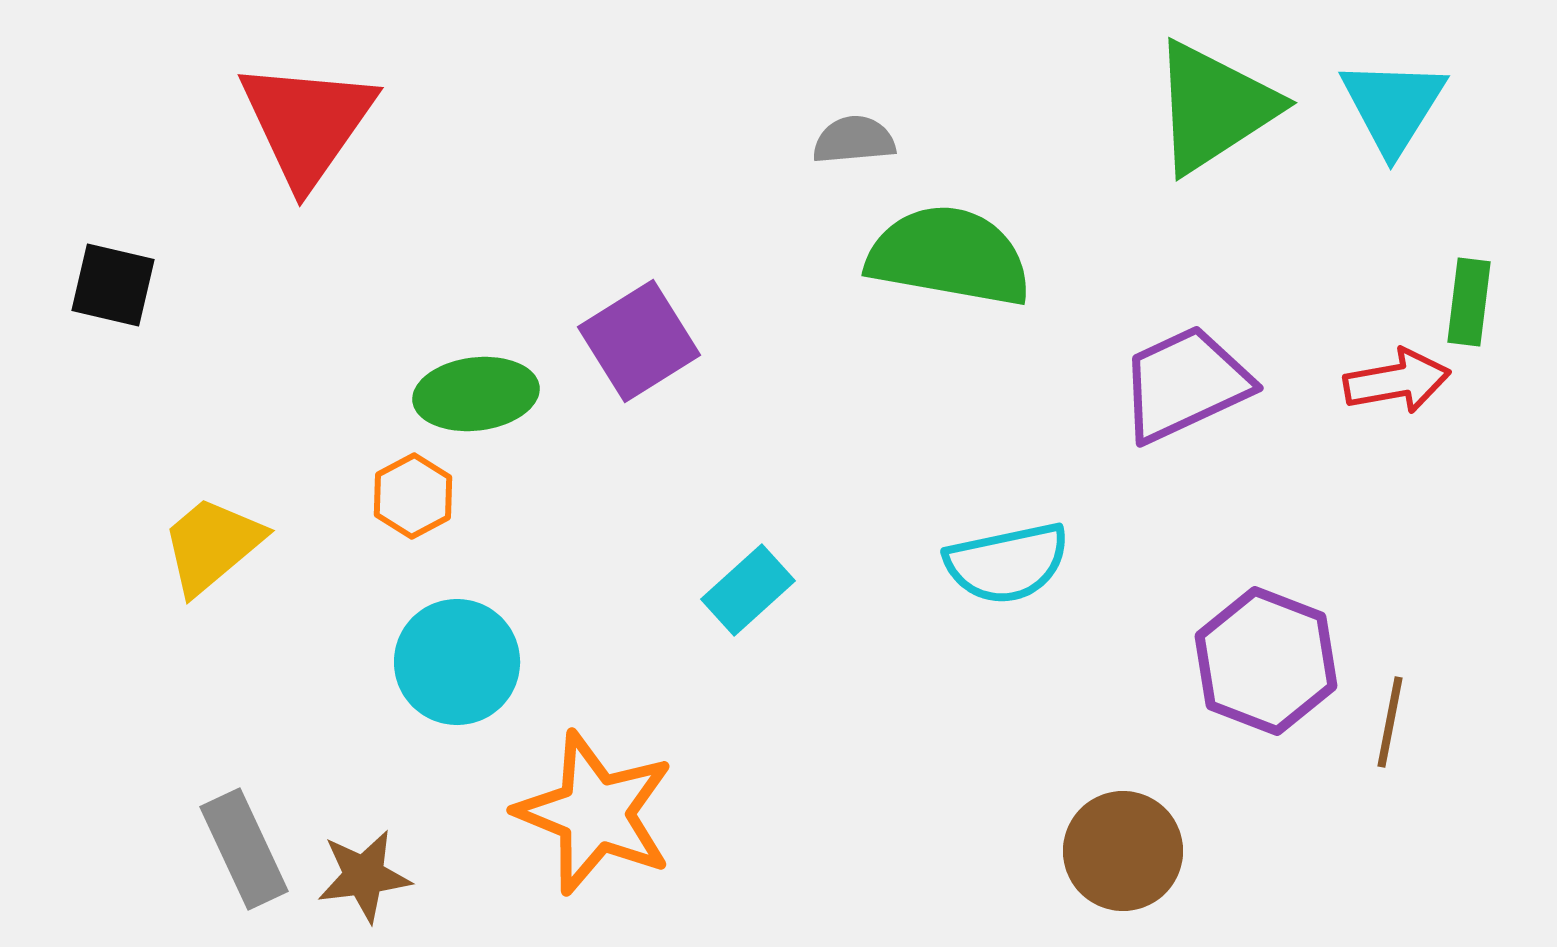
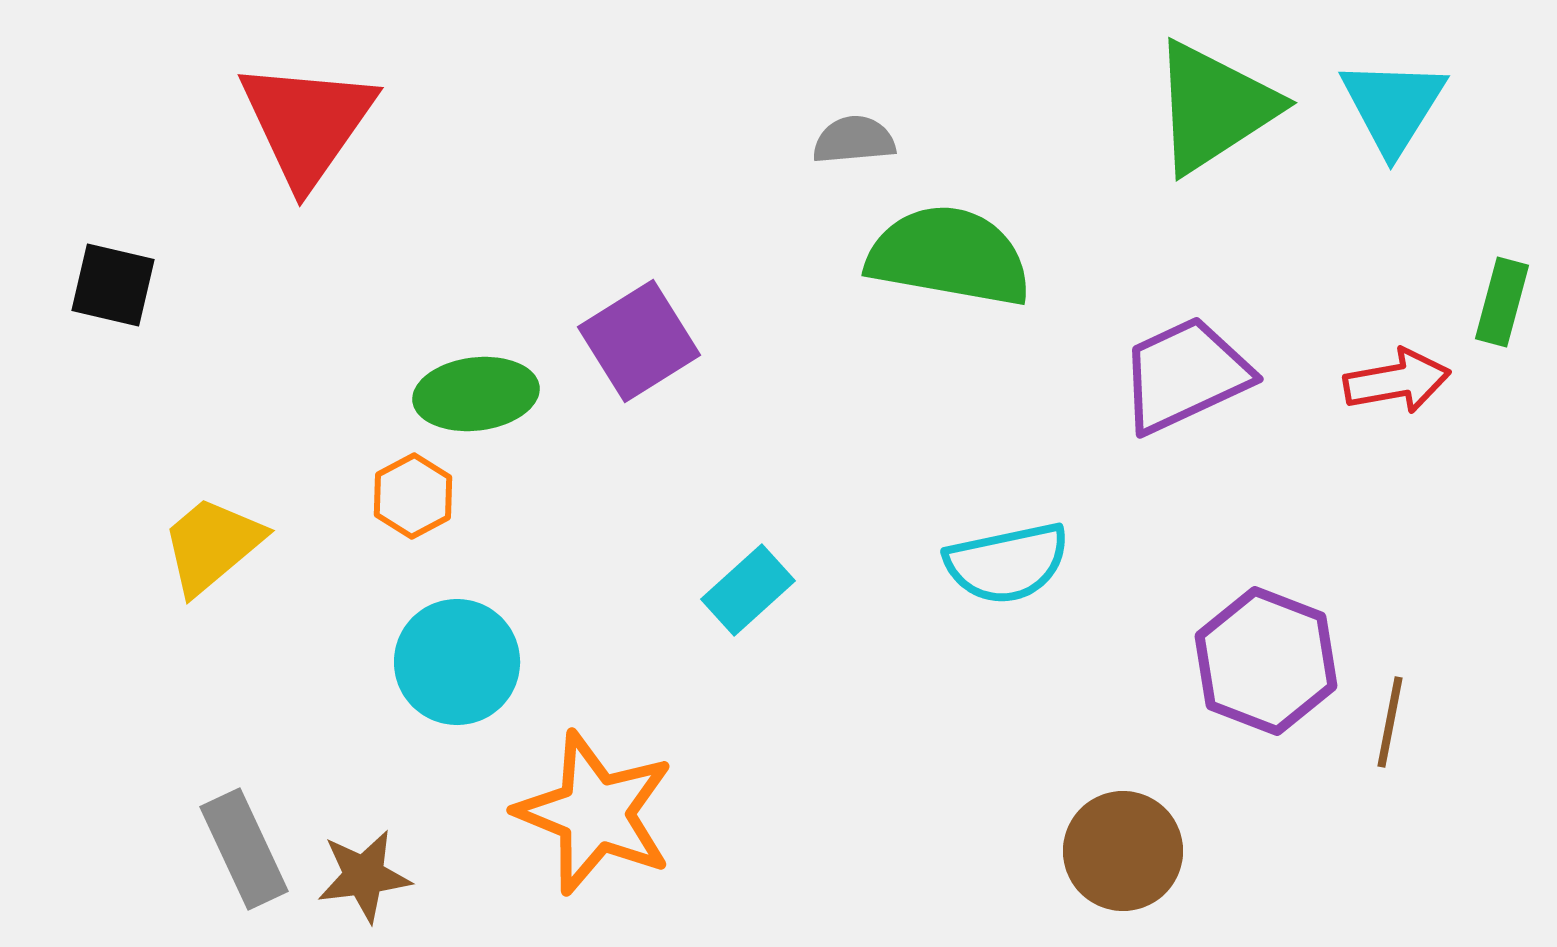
green rectangle: moved 33 px right; rotated 8 degrees clockwise
purple trapezoid: moved 9 px up
